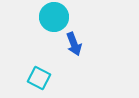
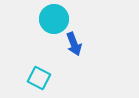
cyan circle: moved 2 px down
